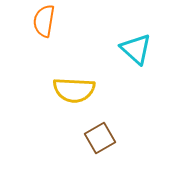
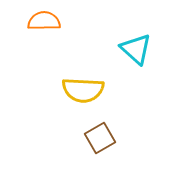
orange semicircle: rotated 80 degrees clockwise
yellow semicircle: moved 9 px right
